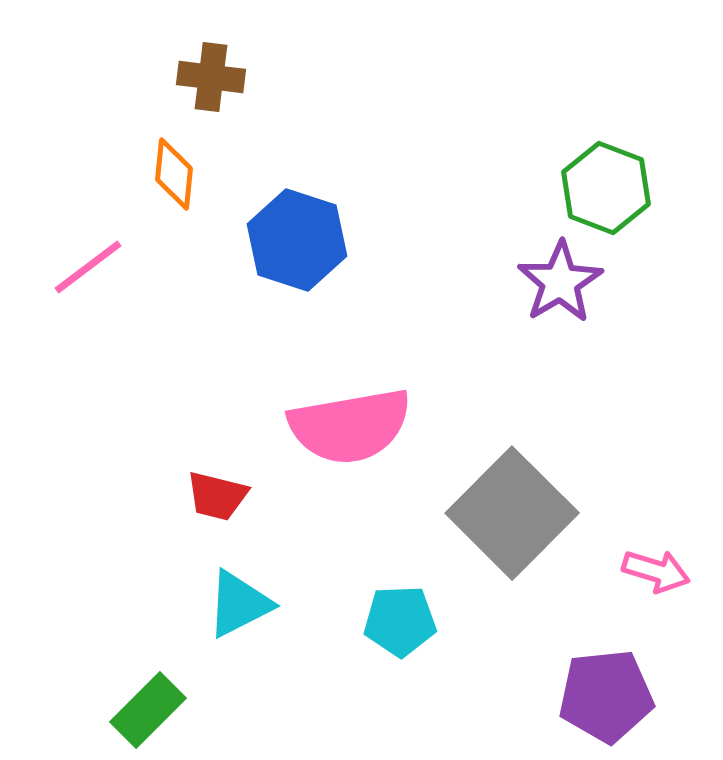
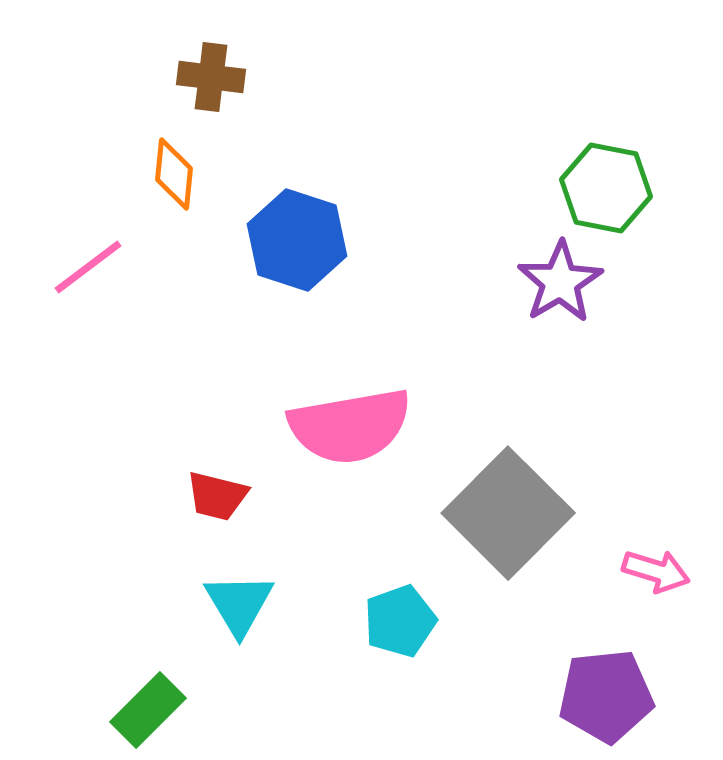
green hexagon: rotated 10 degrees counterclockwise
gray square: moved 4 px left
cyan triangle: rotated 34 degrees counterclockwise
cyan pentagon: rotated 18 degrees counterclockwise
